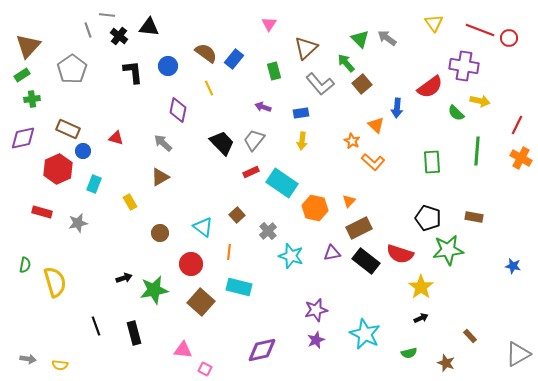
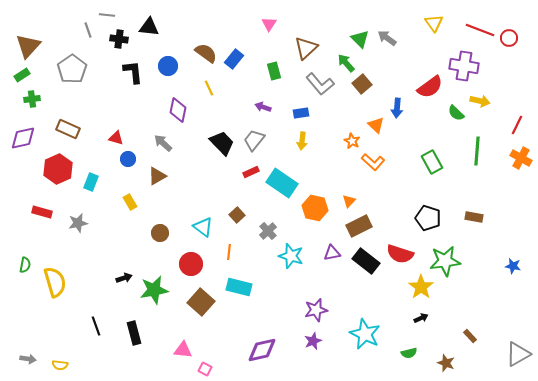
black cross at (119, 36): moved 3 px down; rotated 30 degrees counterclockwise
blue circle at (83, 151): moved 45 px right, 8 px down
green rectangle at (432, 162): rotated 25 degrees counterclockwise
brown triangle at (160, 177): moved 3 px left, 1 px up
cyan rectangle at (94, 184): moved 3 px left, 2 px up
brown rectangle at (359, 228): moved 2 px up
green star at (448, 250): moved 3 px left, 11 px down
purple star at (316, 340): moved 3 px left, 1 px down
